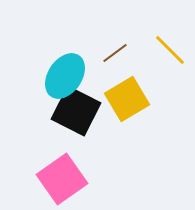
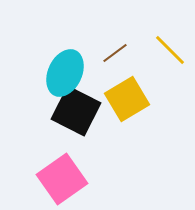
cyan ellipse: moved 3 px up; rotated 9 degrees counterclockwise
